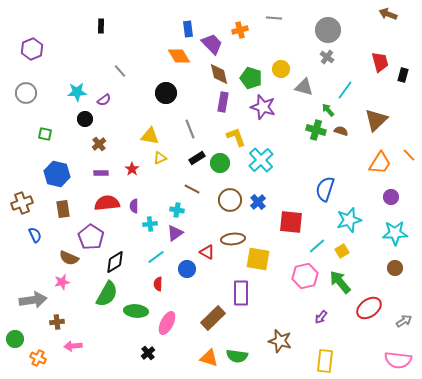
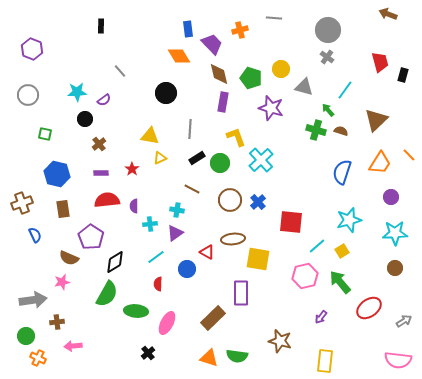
purple hexagon at (32, 49): rotated 15 degrees counterclockwise
gray circle at (26, 93): moved 2 px right, 2 px down
purple star at (263, 107): moved 8 px right, 1 px down
gray line at (190, 129): rotated 24 degrees clockwise
blue semicircle at (325, 189): moved 17 px right, 17 px up
red semicircle at (107, 203): moved 3 px up
green circle at (15, 339): moved 11 px right, 3 px up
